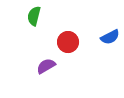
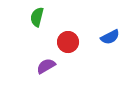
green semicircle: moved 3 px right, 1 px down
